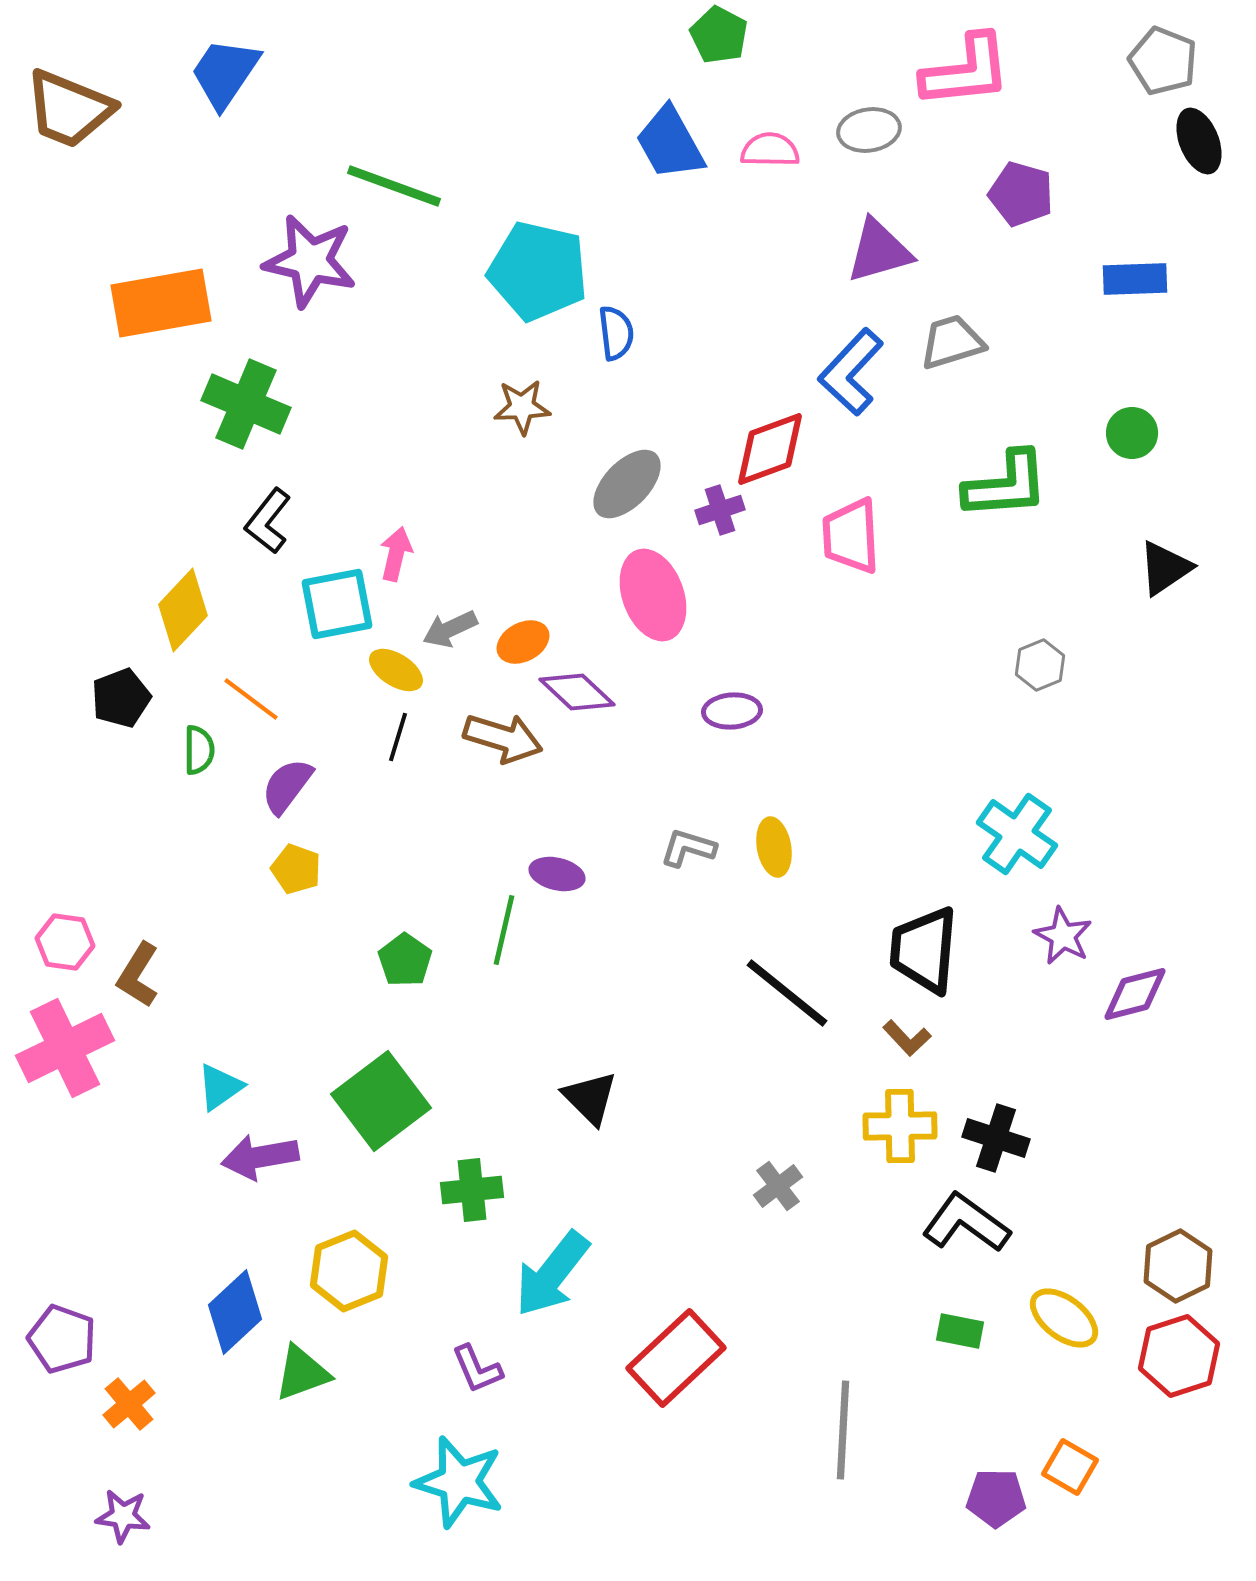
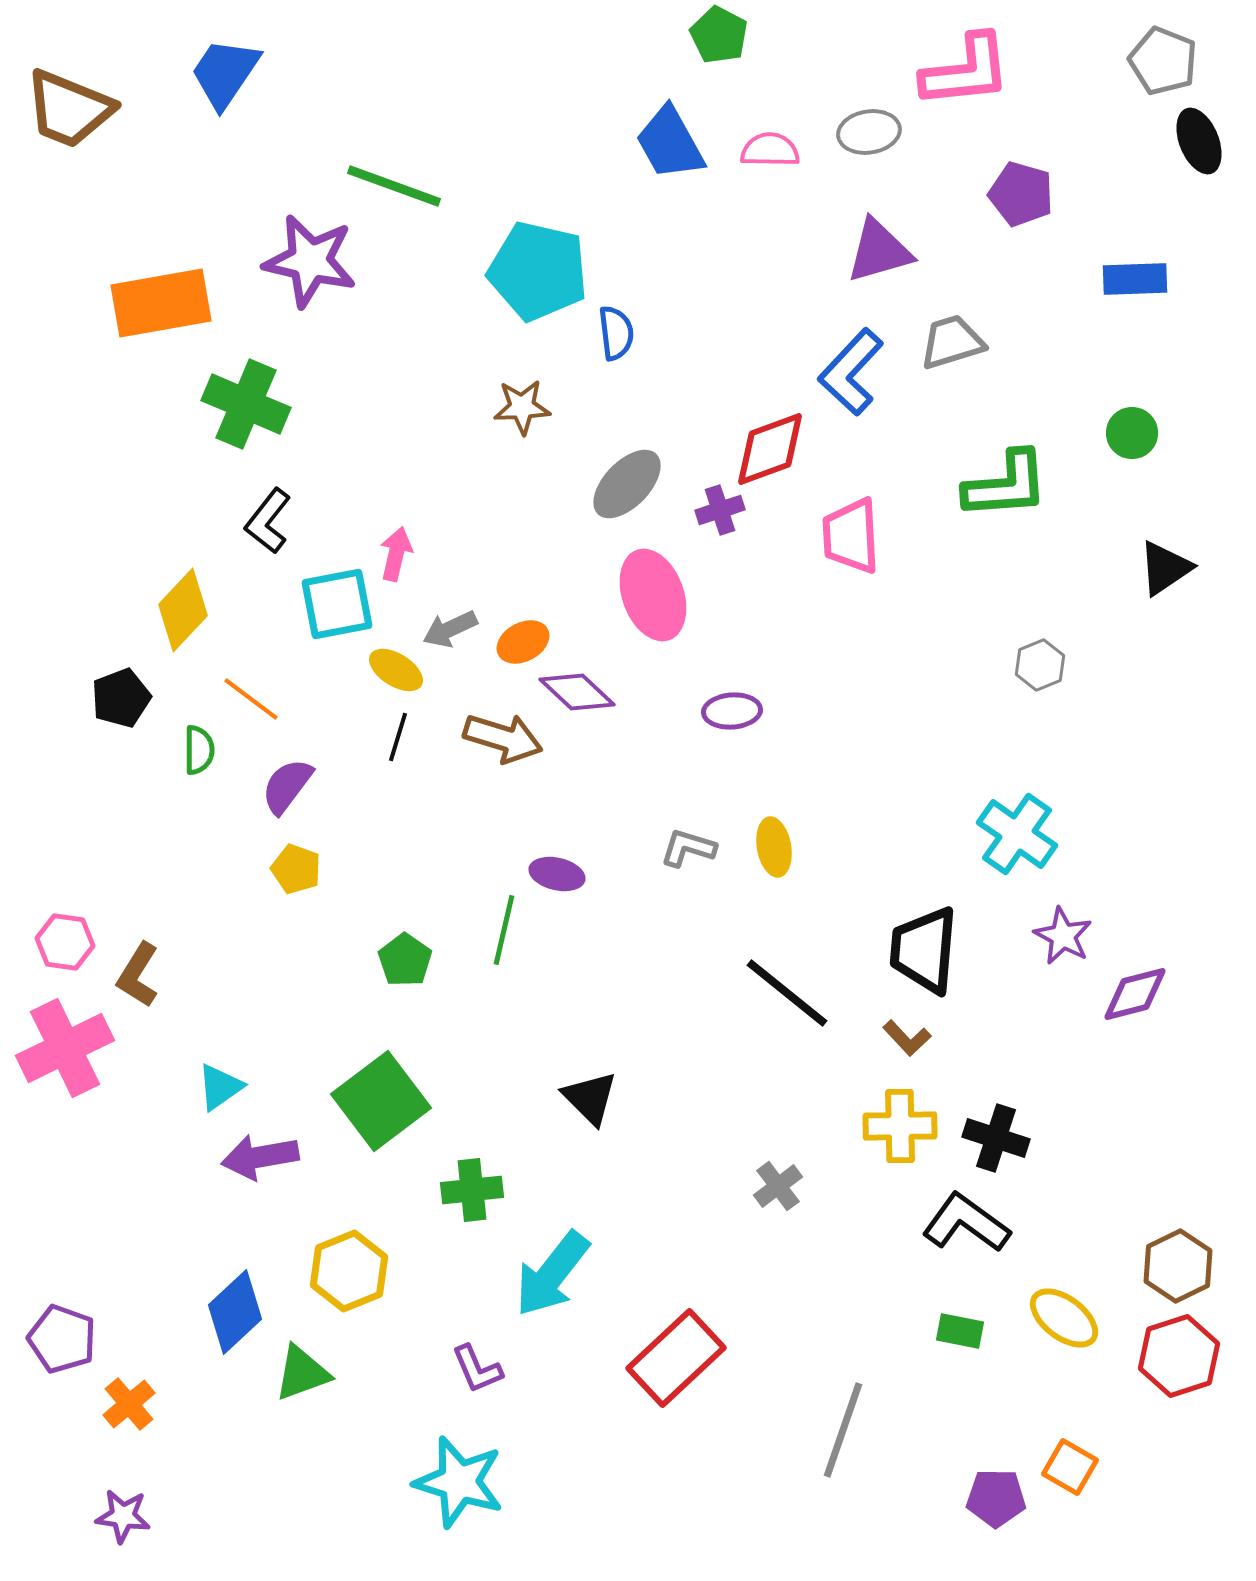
gray ellipse at (869, 130): moved 2 px down
gray line at (843, 1430): rotated 16 degrees clockwise
